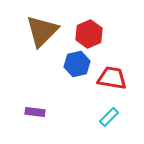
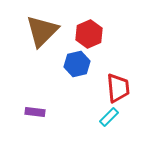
red trapezoid: moved 6 px right, 10 px down; rotated 76 degrees clockwise
